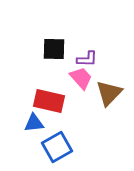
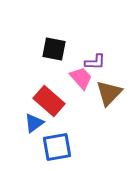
black square: rotated 10 degrees clockwise
purple L-shape: moved 8 px right, 3 px down
red rectangle: rotated 28 degrees clockwise
blue triangle: rotated 30 degrees counterclockwise
blue square: rotated 20 degrees clockwise
